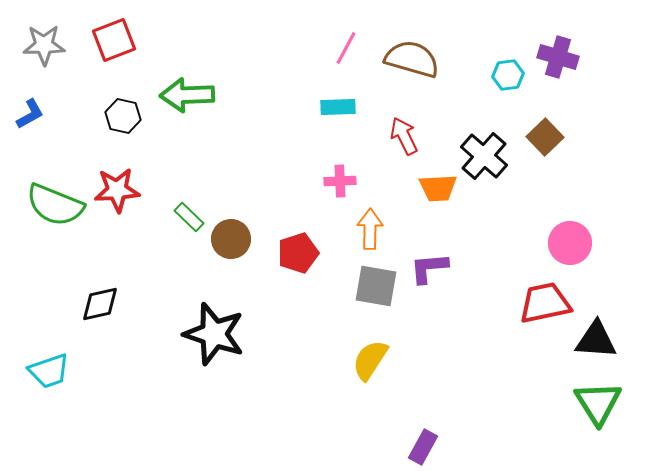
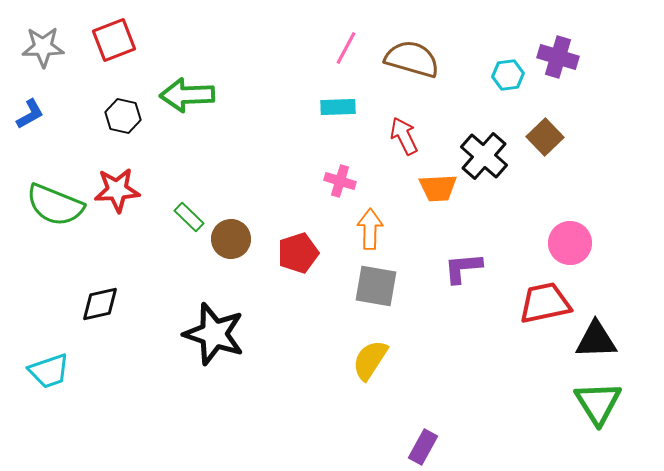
gray star: moved 1 px left, 2 px down
pink cross: rotated 20 degrees clockwise
purple L-shape: moved 34 px right
black triangle: rotated 6 degrees counterclockwise
